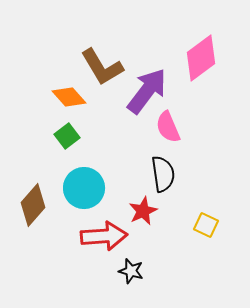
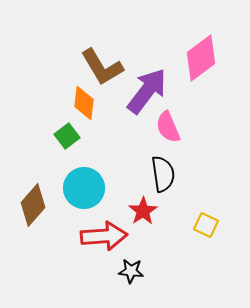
orange diamond: moved 15 px right, 6 px down; rotated 48 degrees clockwise
red star: rotated 8 degrees counterclockwise
black star: rotated 10 degrees counterclockwise
